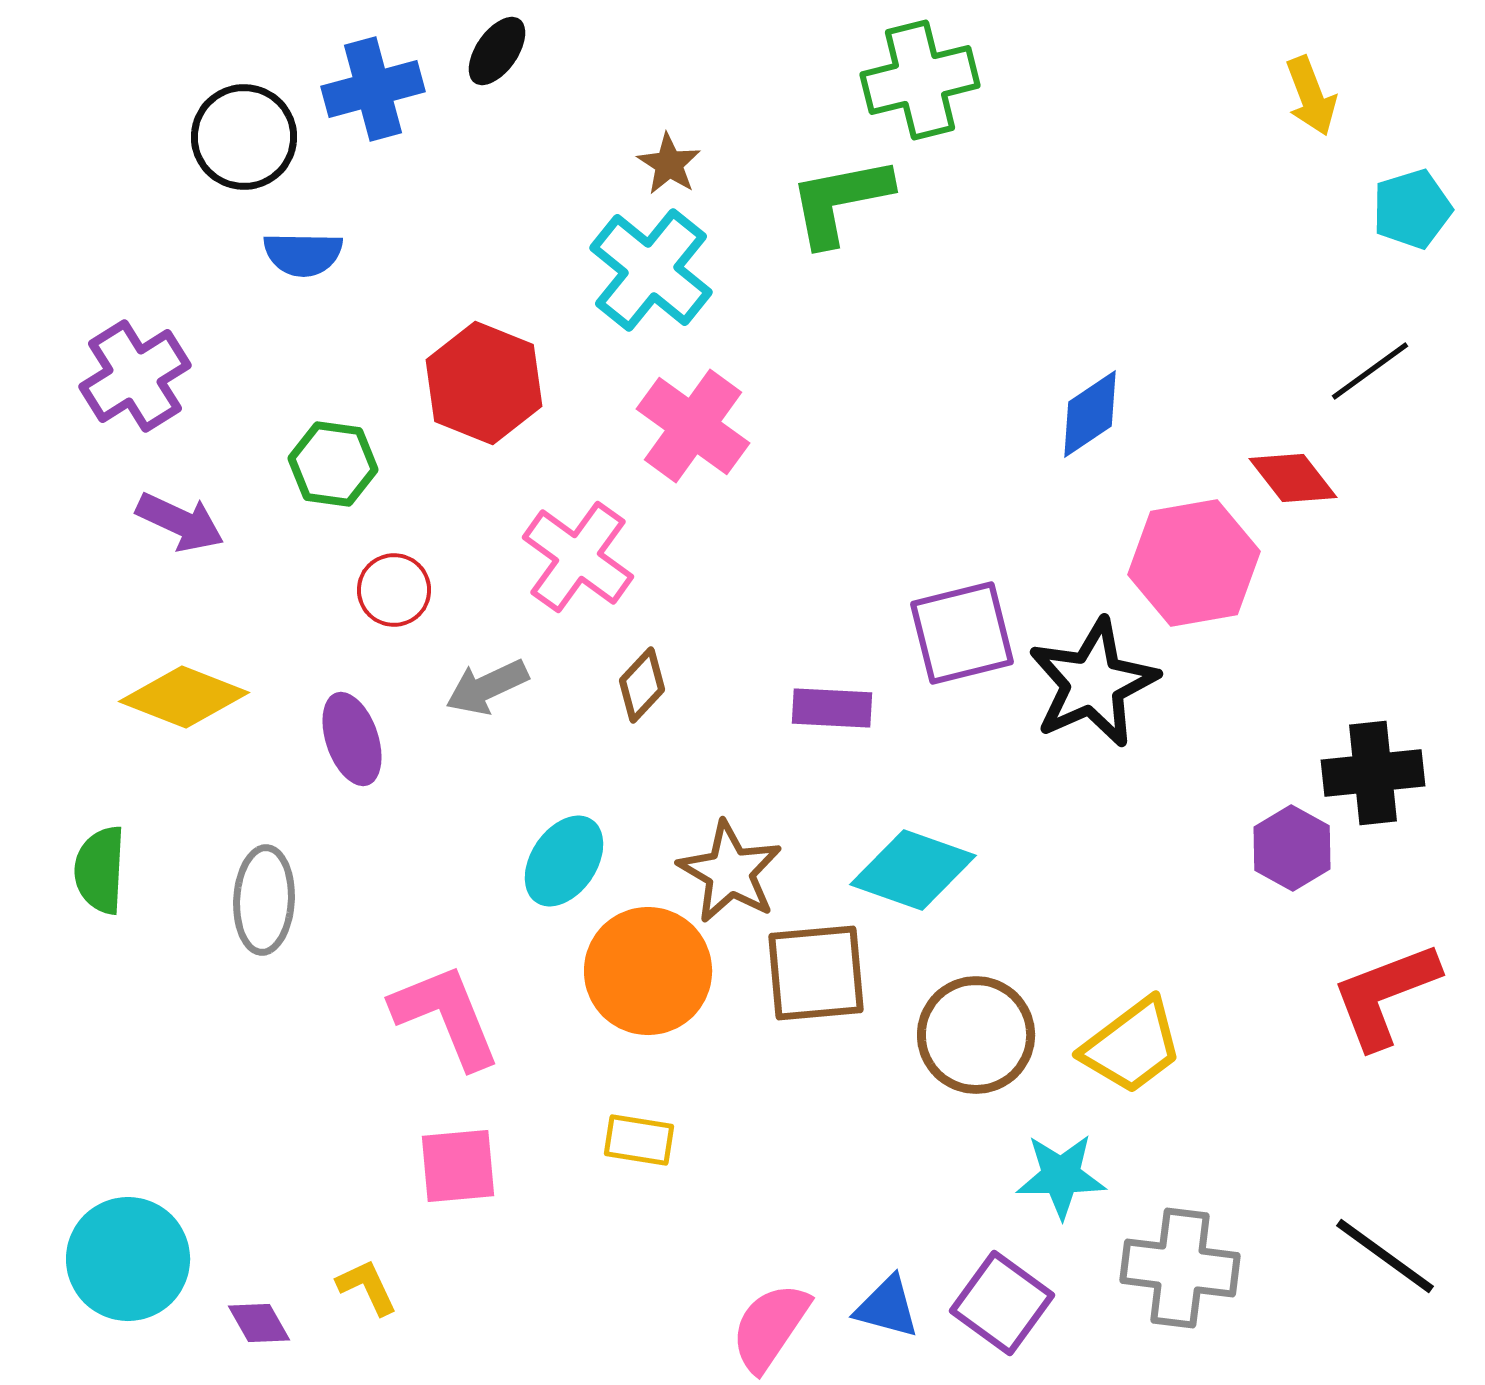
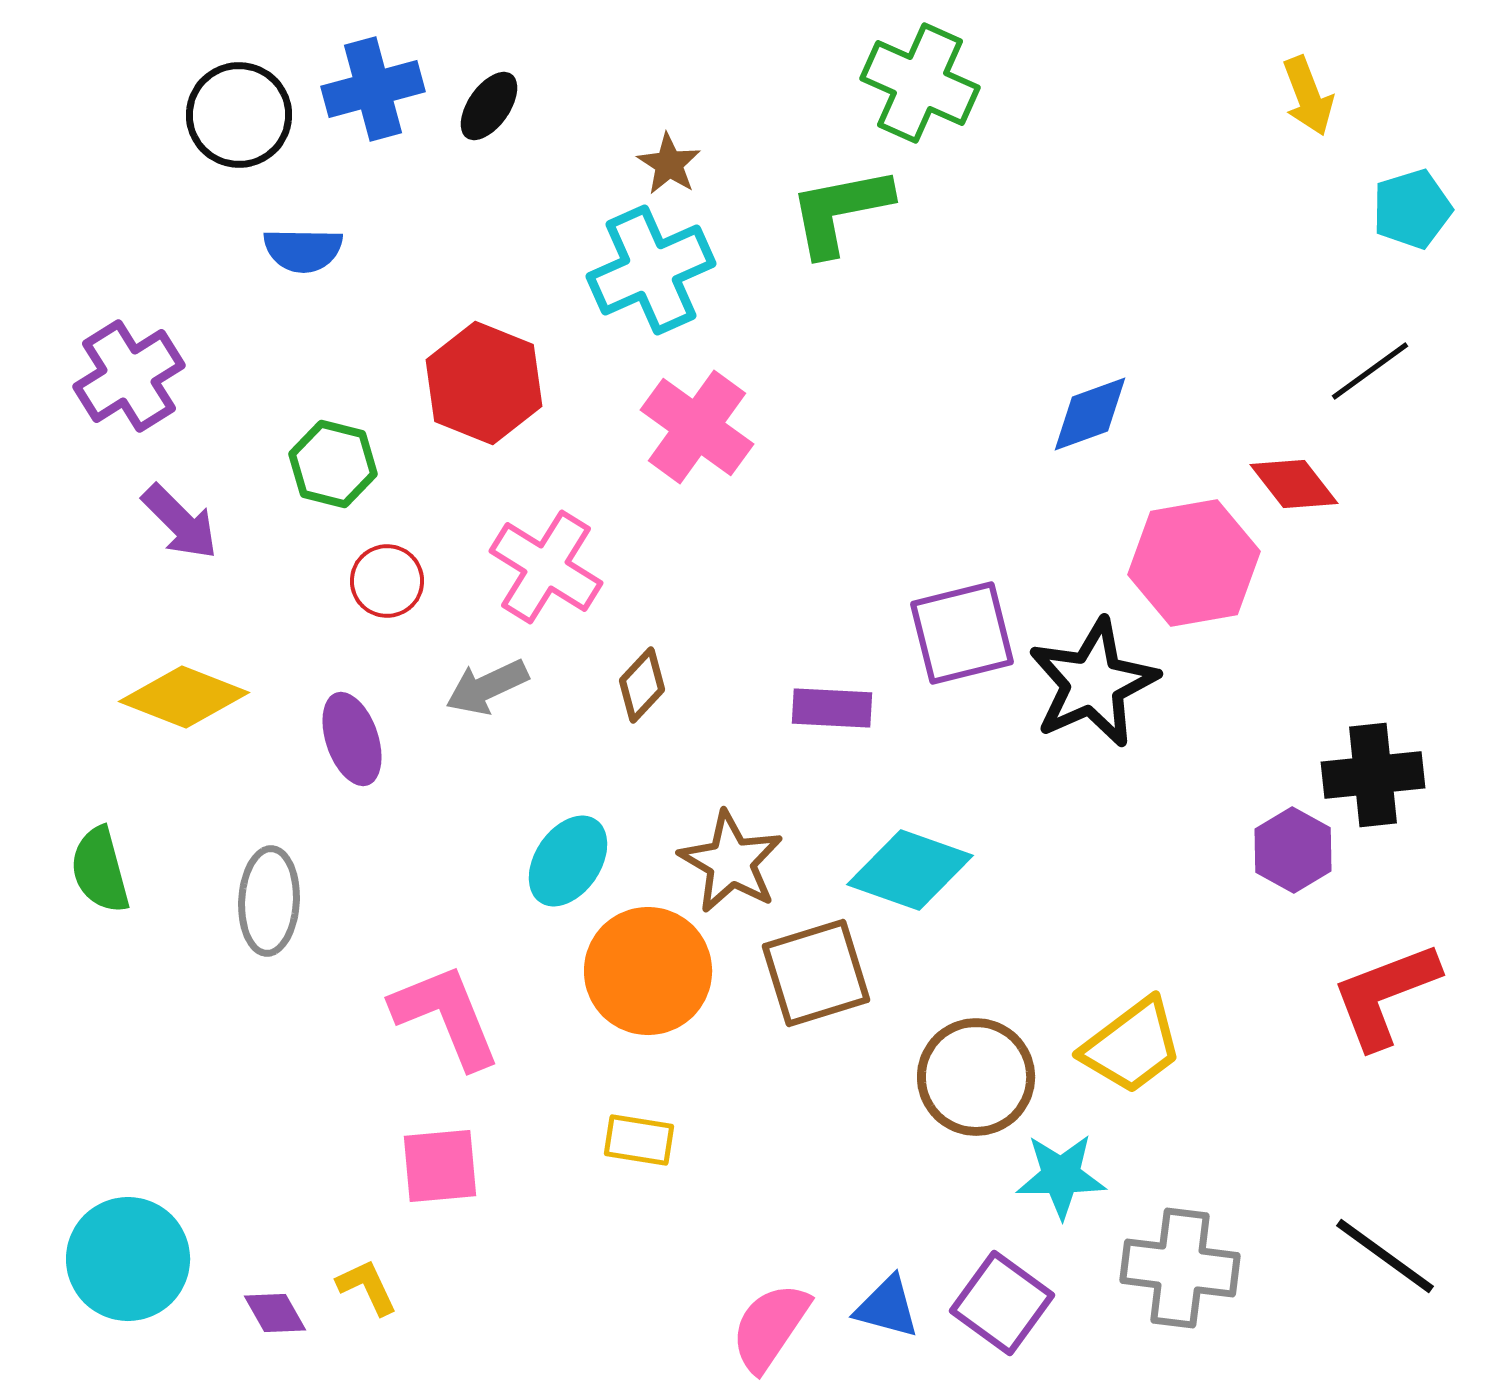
black ellipse at (497, 51): moved 8 px left, 55 px down
green cross at (920, 80): moved 3 px down; rotated 38 degrees clockwise
yellow arrow at (1311, 96): moved 3 px left
black circle at (244, 137): moved 5 px left, 22 px up
green L-shape at (840, 201): moved 10 px down
blue semicircle at (303, 254): moved 4 px up
cyan cross at (651, 270): rotated 27 degrees clockwise
purple cross at (135, 376): moved 6 px left
blue diamond at (1090, 414): rotated 14 degrees clockwise
pink cross at (693, 426): moved 4 px right, 1 px down
green hexagon at (333, 464): rotated 6 degrees clockwise
red diamond at (1293, 478): moved 1 px right, 6 px down
purple arrow at (180, 522): rotated 20 degrees clockwise
pink cross at (578, 557): moved 32 px left, 10 px down; rotated 4 degrees counterclockwise
red circle at (394, 590): moved 7 px left, 9 px up
black cross at (1373, 773): moved 2 px down
purple hexagon at (1292, 848): moved 1 px right, 2 px down
cyan ellipse at (564, 861): moved 4 px right
green semicircle at (100, 870): rotated 18 degrees counterclockwise
cyan diamond at (913, 870): moved 3 px left
brown star at (730, 872): moved 1 px right, 10 px up
gray ellipse at (264, 900): moved 5 px right, 1 px down
brown square at (816, 973): rotated 12 degrees counterclockwise
brown circle at (976, 1035): moved 42 px down
pink square at (458, 1166): moved 18 px left
purple diamond at (259, 1323): moved 16 px right, 10 px up
